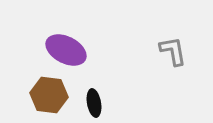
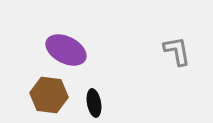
gray L-shape: moved 4 px right
